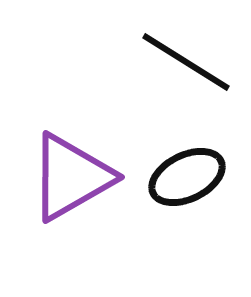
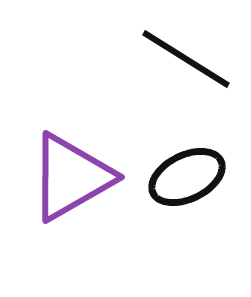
black line: moved 3 px up
